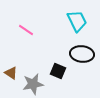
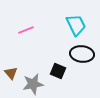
cyan trapezoid: moved 1 px left, 4 px down
pink line: rotated 56 degrees counterclockwise
brown triangle: rotated 16 degrees clockwise
